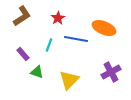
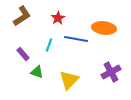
orange ellipse: rotated 15 degrees counterclockwise
